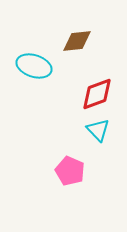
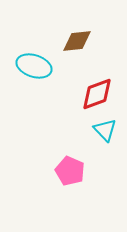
cyan triangle: moved 7 px right
